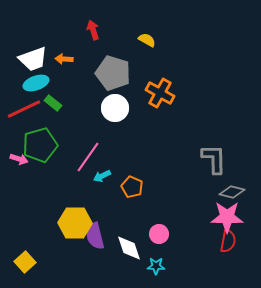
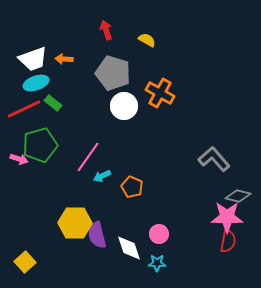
red arrow: moved 13 px right
white circle: moved 9 px right, 2 px up
gray L-shape: rotated 40 degrees counterclockwise
gray diamond: moved 6 px right, 4 px down
purple semicircle: moved 2 px right, 1 px up
cyan star: moved 1 px right, 3 px up
